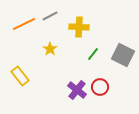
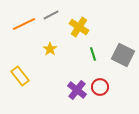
gray line: moved 1 px right, 1 px up
yellow cross: rotated 30 degrees clockwise
green line: rotated 56 degrees counterclockwise
